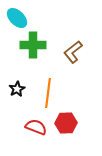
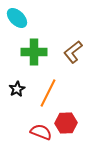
green cross: moved 1 px right, 7 px down
orange line: rotated 20 degrees clockwise
red semicircle: moved 5 px right, 5 px down
